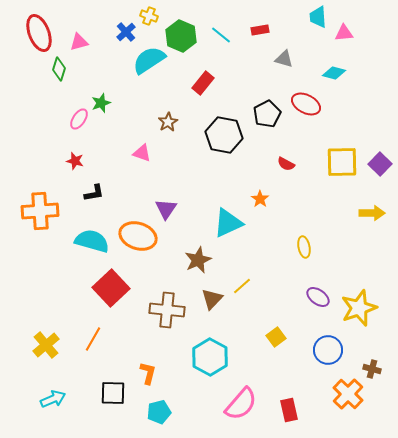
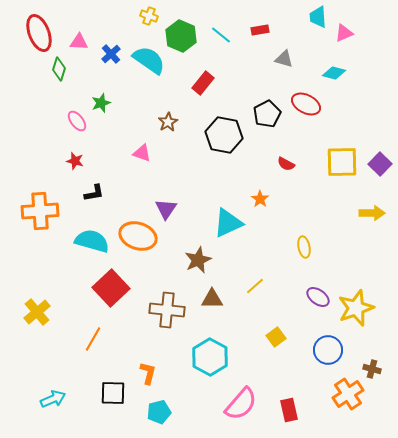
blue cross at (126, 32): moved 15 px left, 22 px down
pink triangle at (344, 33): rotated 18 degrees counterclockwise
pink triangle at (79, 42): rotated 18 degrees clockwise
cyan semicircle at (149, 60): rotated 68 degrees clockwise
pink ellipse at (79, 119): moved 2 px left, 2 px down; rotated 70 degrees counterclockwise
yellow line at (242, 286): moved 13 px right
brown triangle at (212, 299): rotated 45 degrees clockwise
yellow star at (359, 308): moved 3 px left
yellow cross at (46, 345): moved 9 px left, 33 px up
orange cross at (348, 394): rotated 12 degrees clockwise
